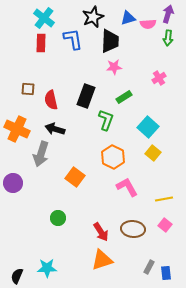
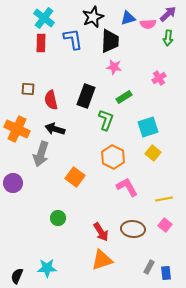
purple arrow: rotated 30 degrees clockwise
pink star: rotated 14 degrees clockwise
cyan square: rotated 30 degrees clockwise
